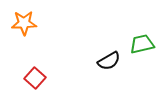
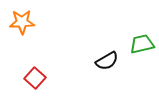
orange star: moved 2 px left, 1 px up
black semicircle: moved 2 px left
